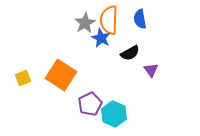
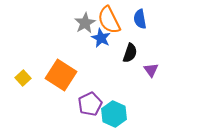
orange semicircle: rotated 28 degrees counterclockwise
black semicircle: rotated 42 degrees counterclockwise
yellow square: rotated 21 degrees counterclockwise
